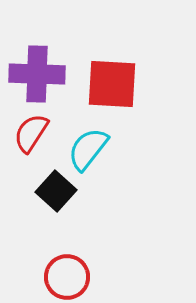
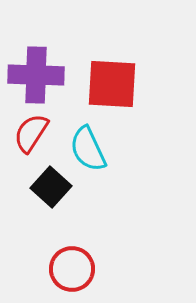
purple cross: moved 1 px left, 1 px down
cyan semicircle: rotated 63 degrees counterclockwise
black square: moved 5 px left, 4 px up
red circle: moved 5 px right, 8 px up
